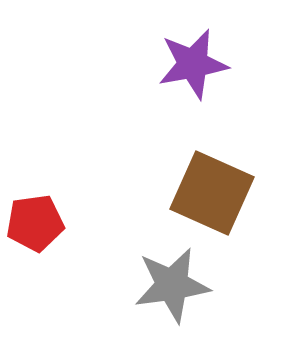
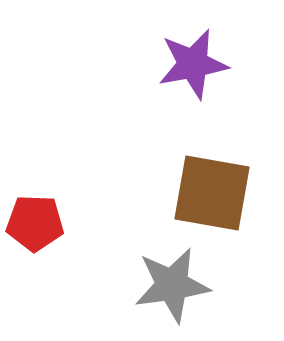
brown square: rotated 14 degrees counterclockwise
red pentagon: rotated 10 degrees clockwise
